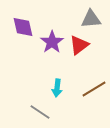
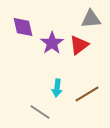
purple star: moved 1 px down
brown line: moved 7 px left, 5 px down
